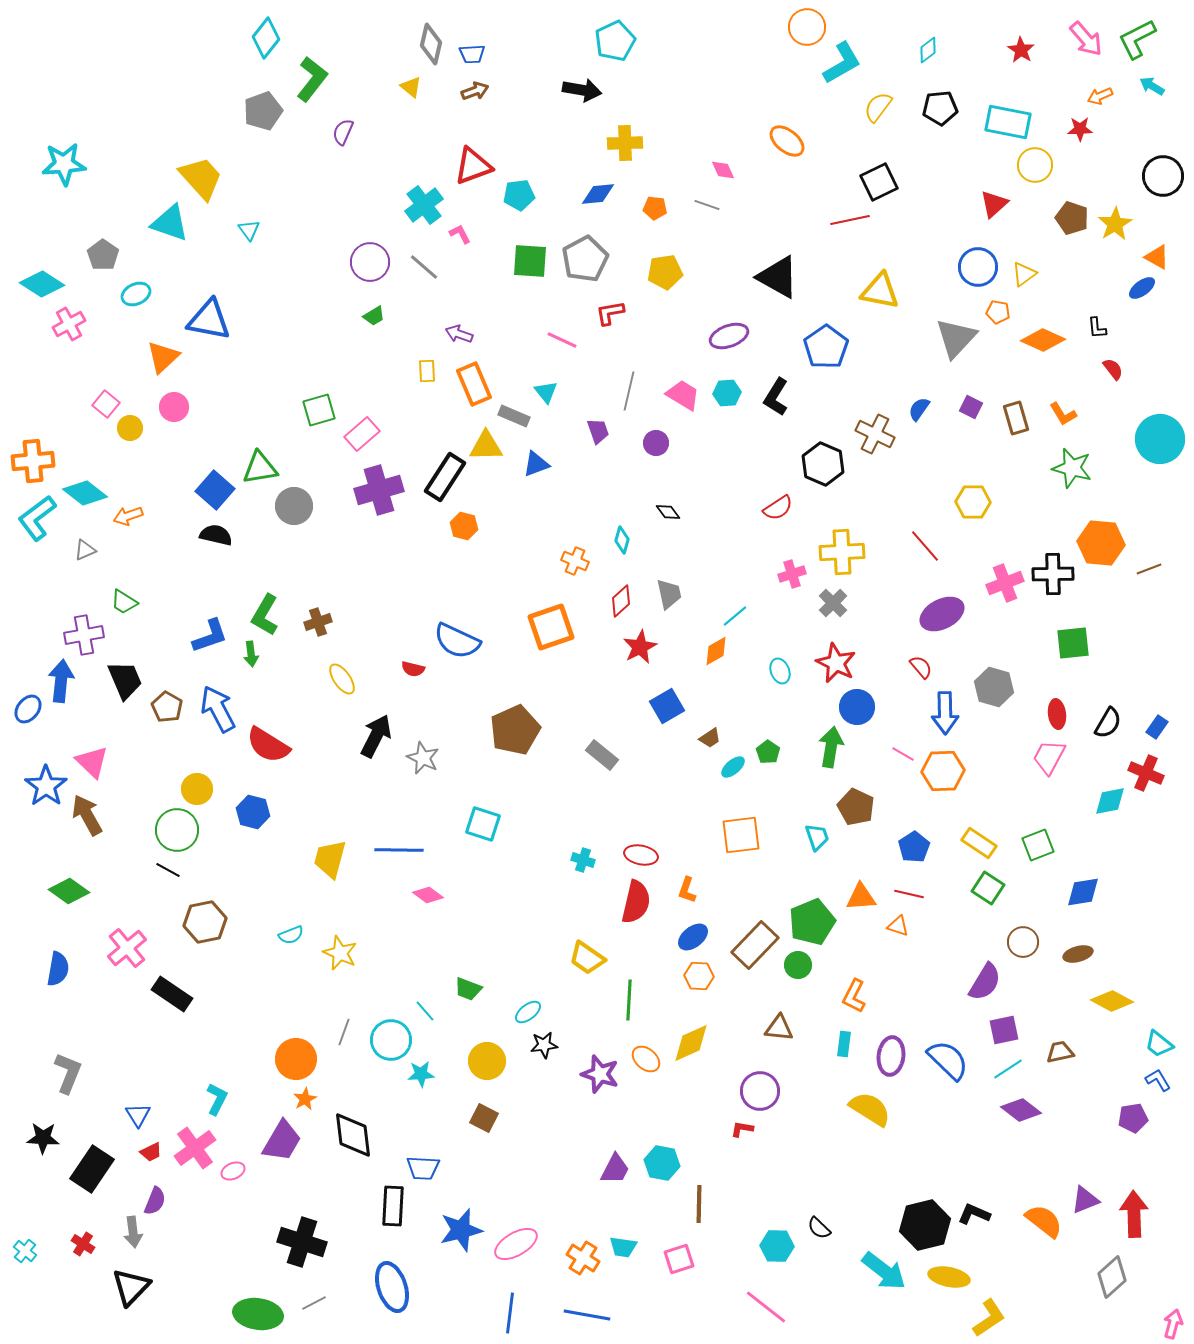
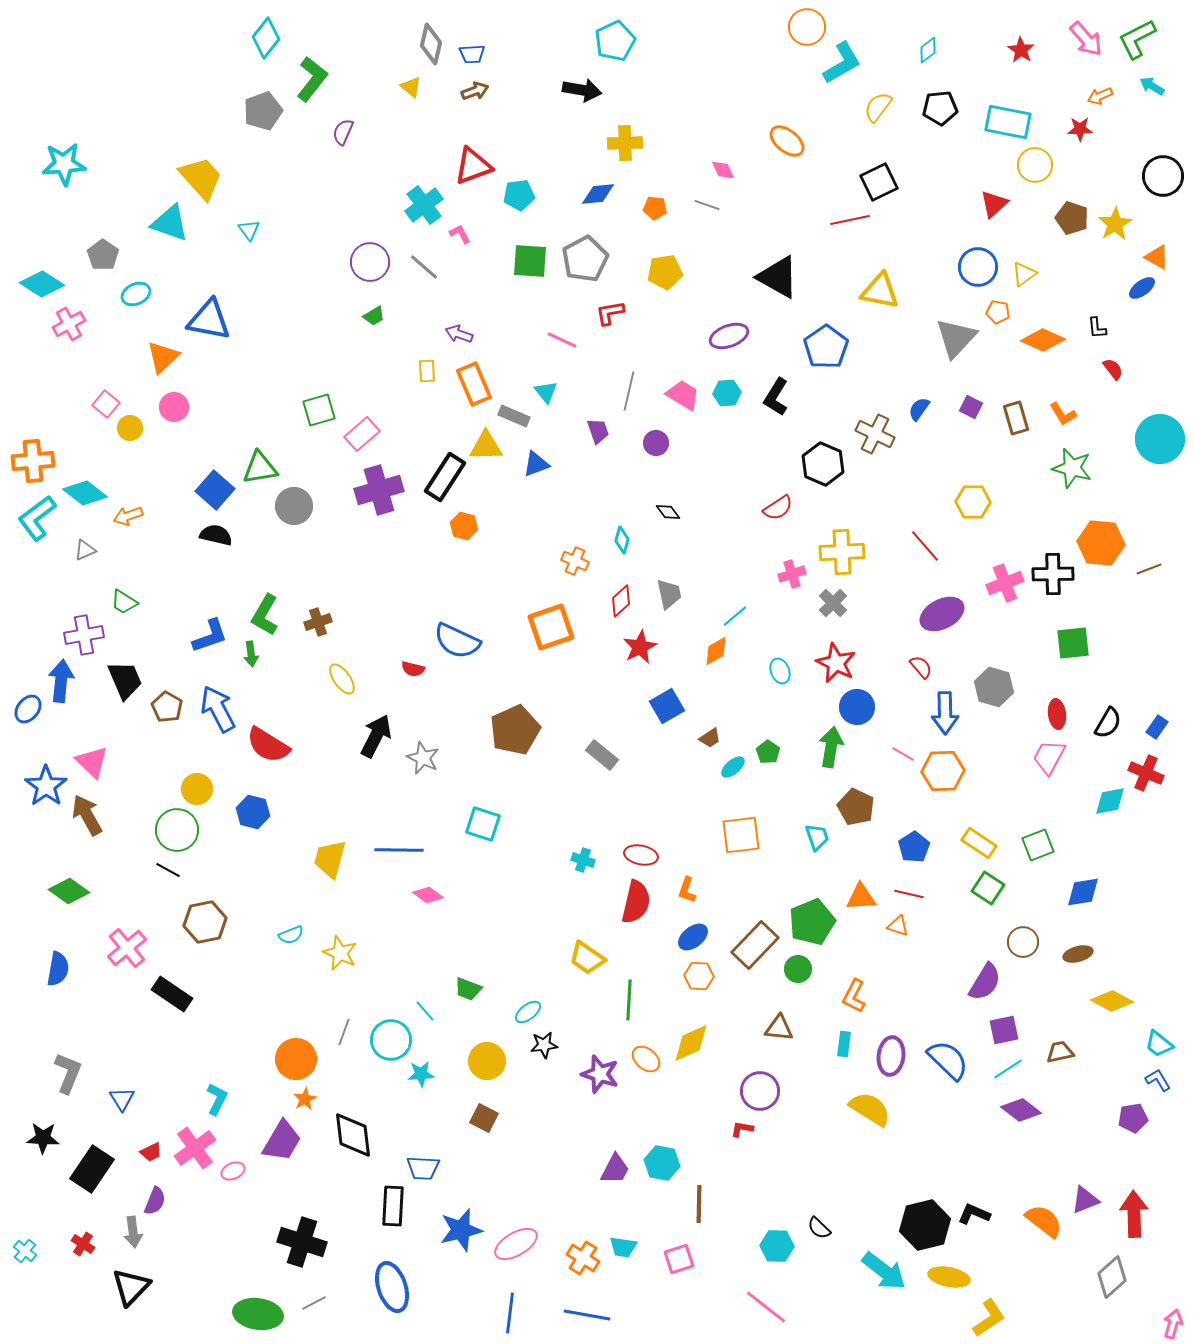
green circle at (798, 965): moved 4 px down
blue triangle at (138, 1115): moved 16 px left, 16 px up
